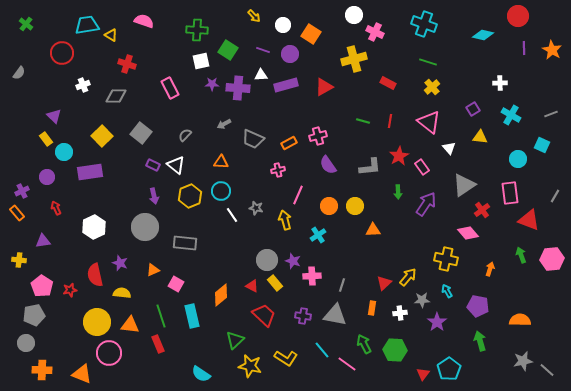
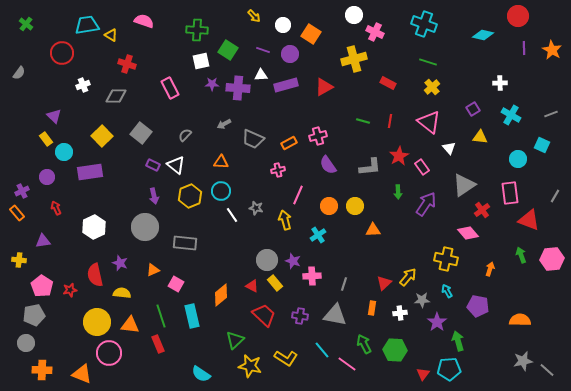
gray line at (342, 285): moved 2 px right, 1 px up
purple cross at (303, 316): moved 3 px left
green arrow at (480, 341): moved 22 px left
cyan pentagon at (449, 369): rotated 30 degrees clockwise
